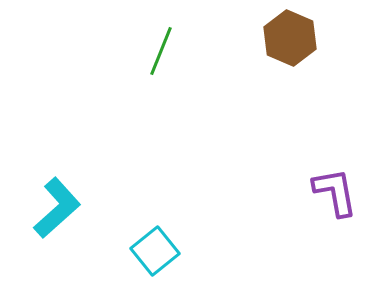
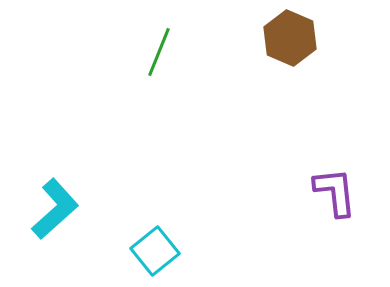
green line: moved 2 px left, 1 px down
purple L-shape: rotated 4 degrees clockwise
cyan L-shape: moved 2 px left, 1 px down
